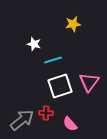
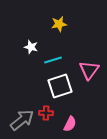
yellow star: moved 14 px left
white star: moved 3 px left, 3 px down
pink triangle: moved 12 px up
pink semicircle: rotated 112 degrees counterclockwise
